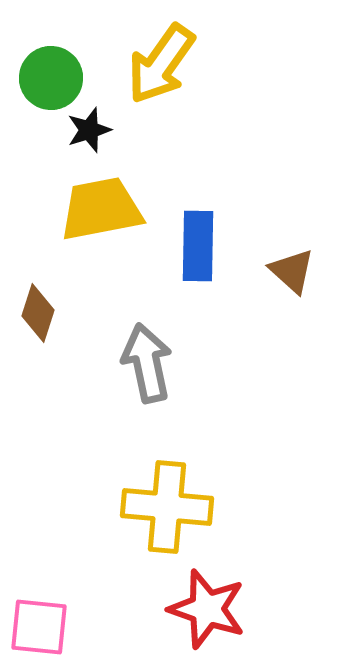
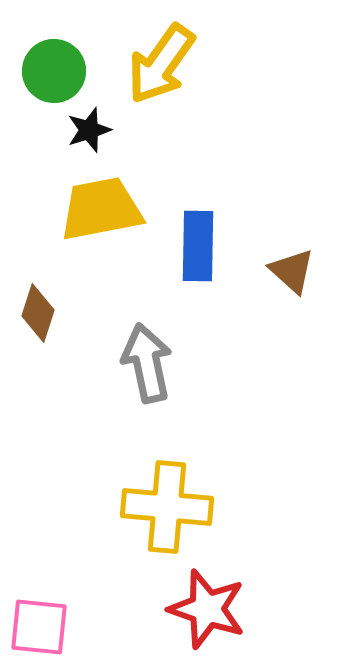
green circle: moved 3 px right, 7 px up
